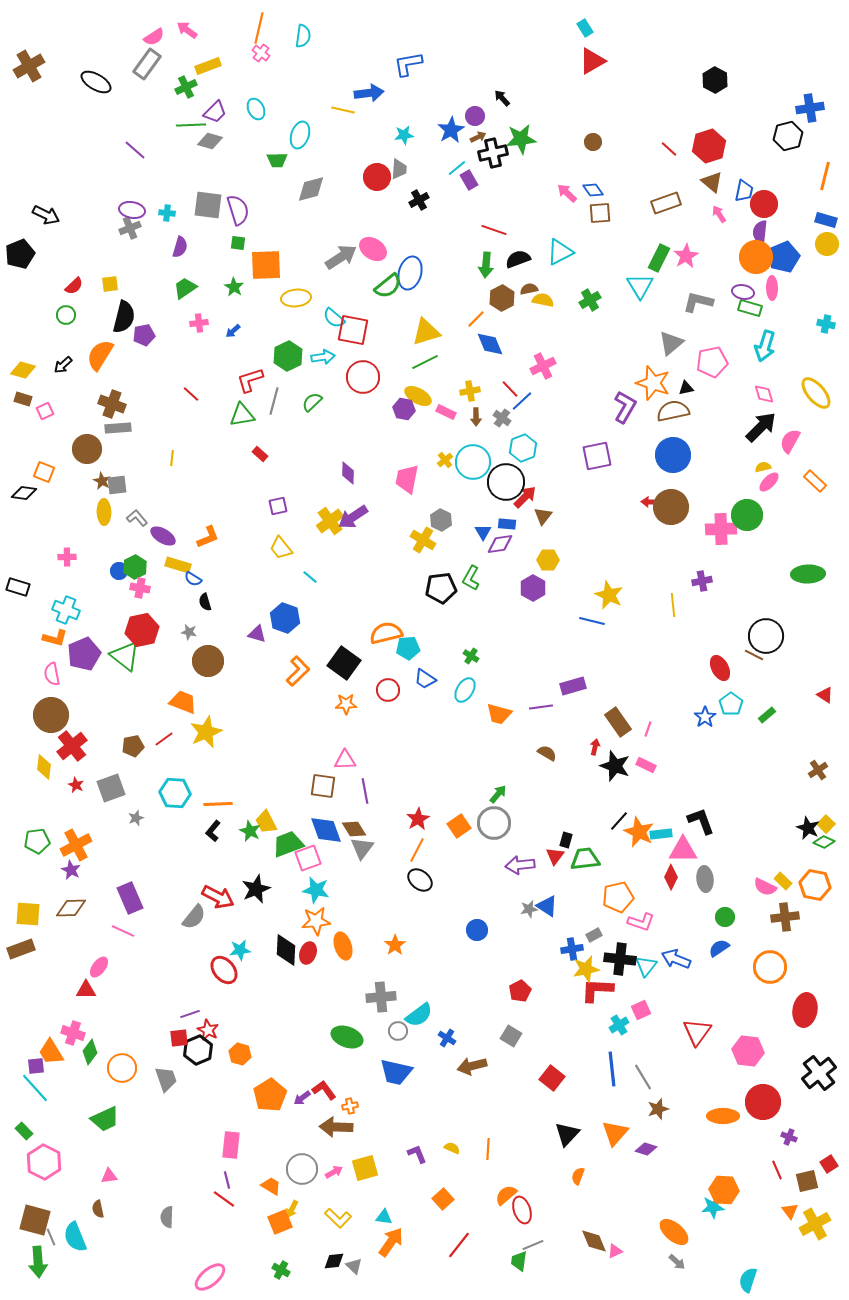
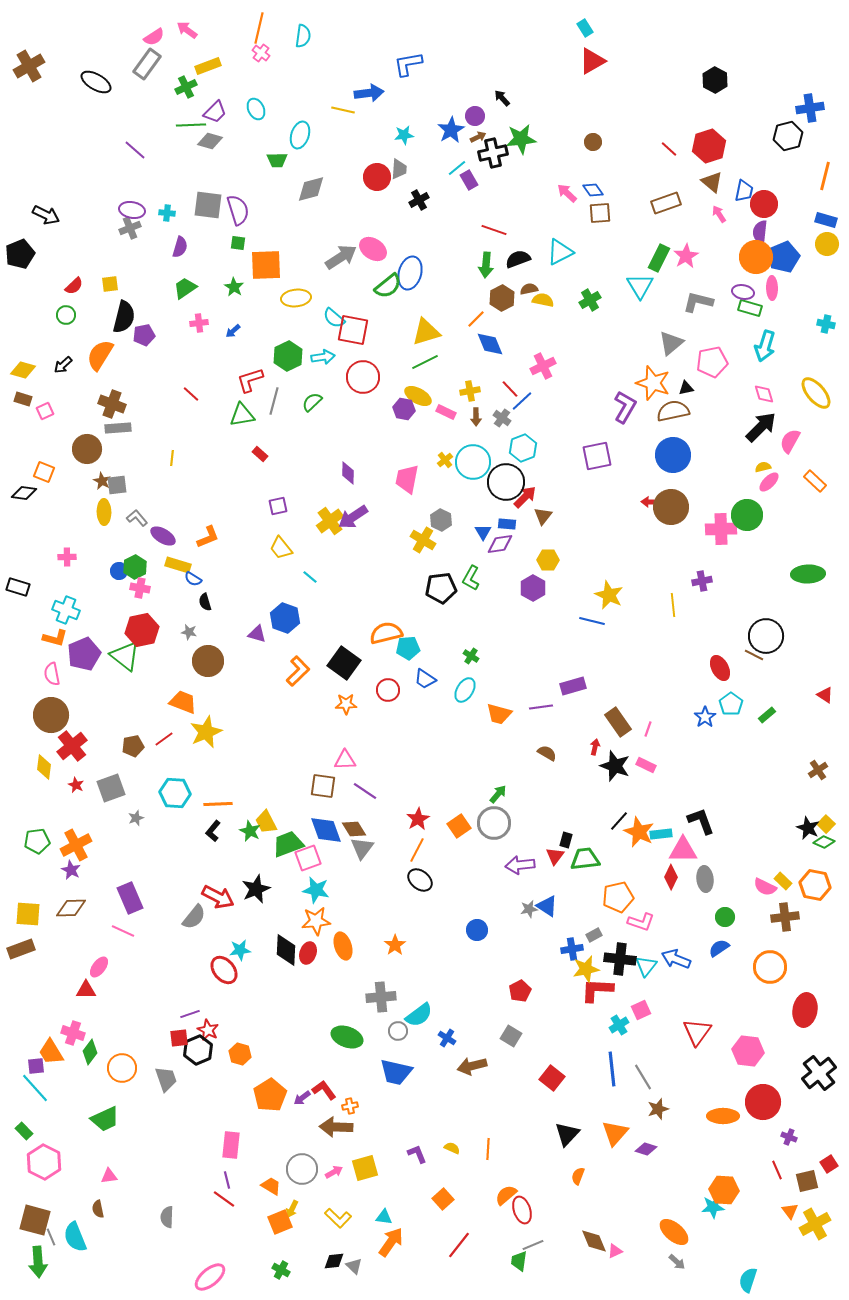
purple line at (365, 791): rotated 45 degrees counterclockwise
